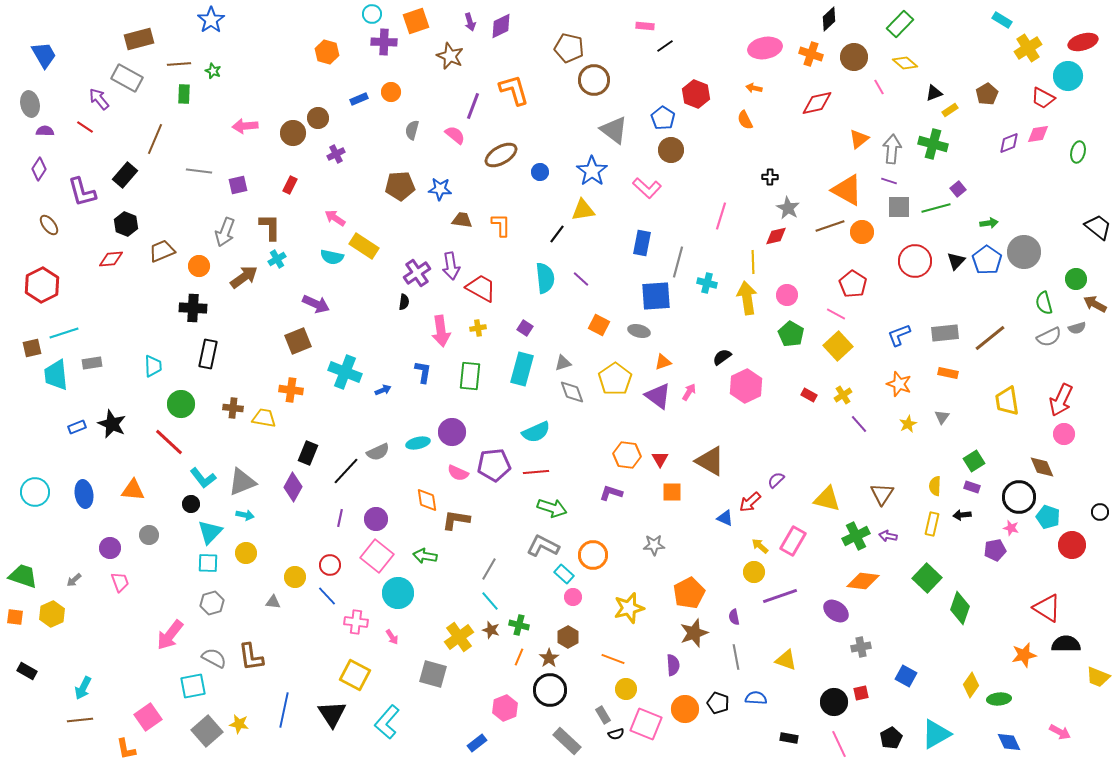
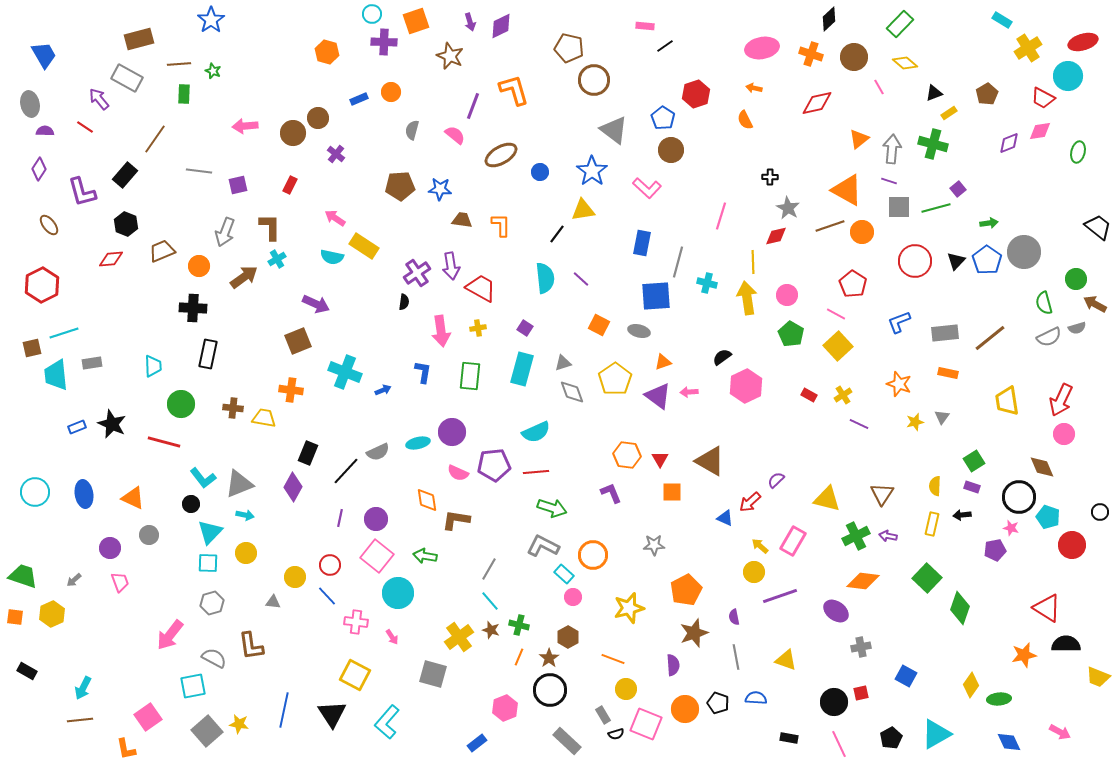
pink ellipse at (765, 48): moved 3 px left
red hexagon at (696, 94): rotated 20 degrees clockwise
yellow rectangle at (950, 110): moved 1 px left, 3 px down
pink diamond at (1038, 134): moved 2 px right, 3 px up
brown line at (155, 139): rotated 12 degrees clockwise
purple cross at (336, 154): rotated 24 degrees counterclockwise
blue L-shape at (899, 335): moved 13 px up
pink arrow at (689, 392): rotated 126 degrees counterclockwise
purple line at (859, 424): rotated 24 degrees counterclockwise
yellow star at (908, 424): moved 7 px right, 2 px up; rotated 12 degrees clockwise
red line at (169, 442): moved 5 px left; rotated 28 degrees counterclockwise
gray triangle at (242, 482): moved 3 px left, 2 px down
orange triangle at (133, 490): moved 8 px down; rotated 20 degrees clockwise
purple L-shape at (611, 493): rotated 50 degrees clockwise
orange pentagon at (689, 593): moved 3 px left, 3 px up
brown L-shape at (251, 657): moved 11 px up
